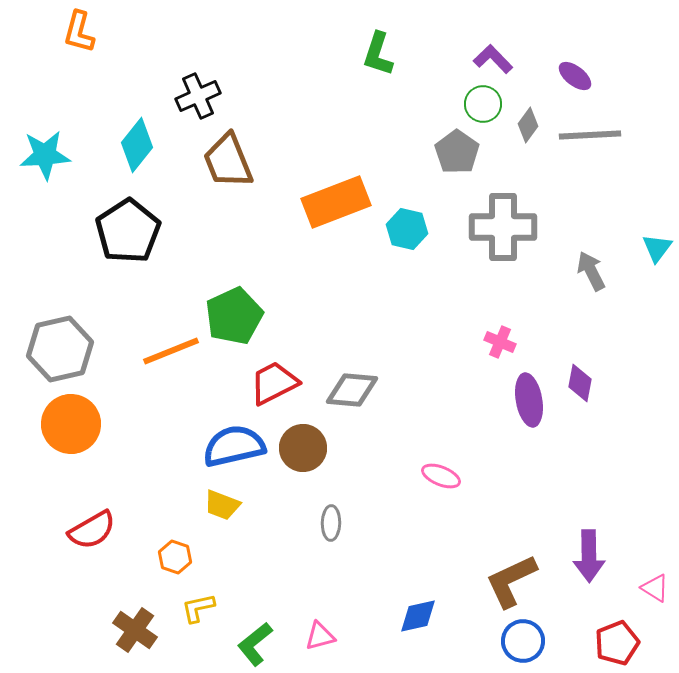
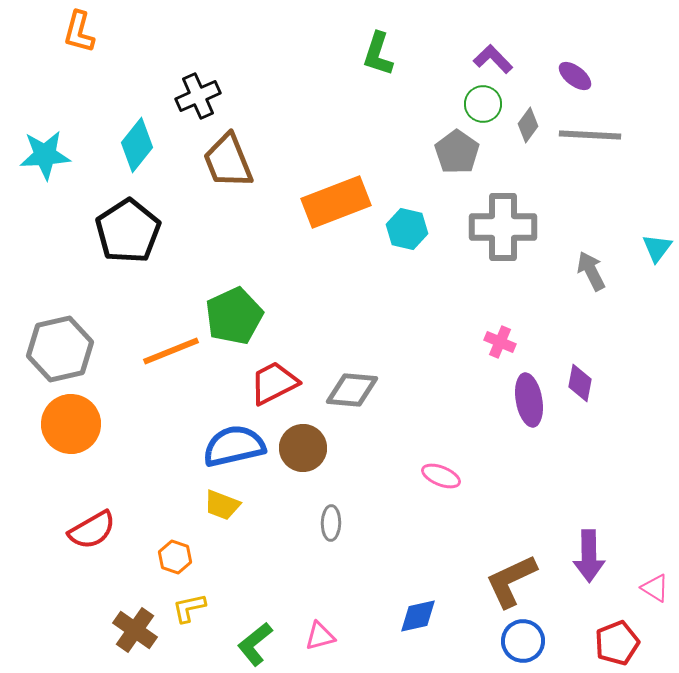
gray line at (590, 135): rotated 6 degrees clockwise
yellow L-shape at (198, 608): moved 9 px left
